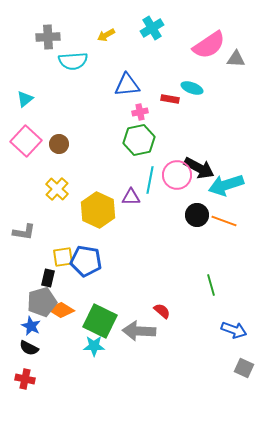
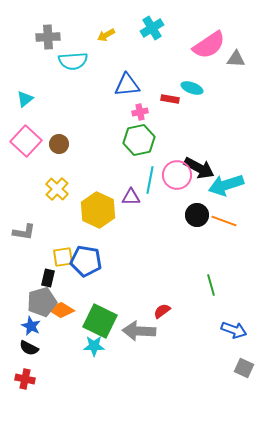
red semicircle: rotated 78 degrees counterclockwise
